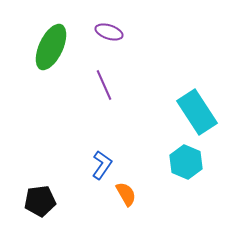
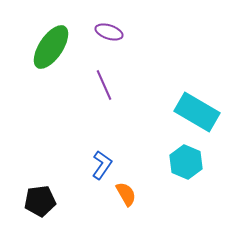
green ellipse: rotated 9 degrees clockwise
cyan rectangle: rotated 27 degrees counterclockwise
